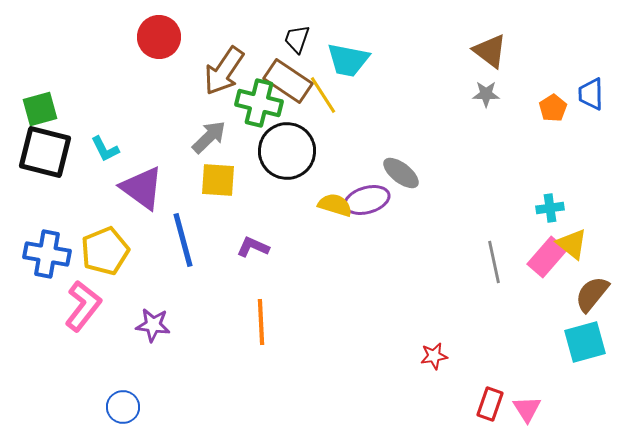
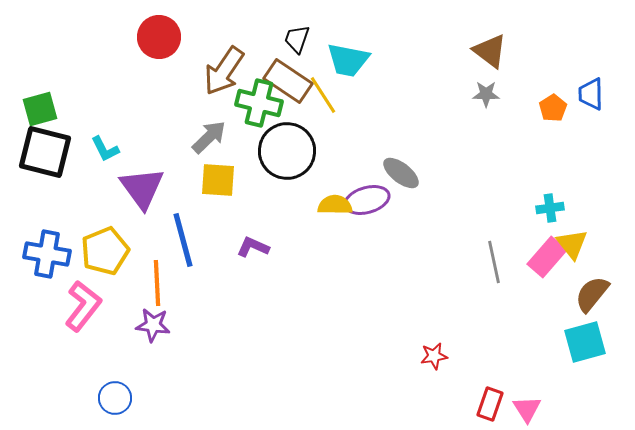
purple triangle: rotated 18 degrees clockwise
yellow semicircle: rotated 16 degrees counterclockwise
yellow triangle: rotated 12 degrees clockwise
orange line: moved 104 px left, 39 px up
blue circle: moved 8 px left, 9 px up
